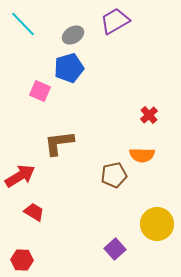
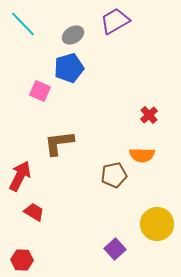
red arrow: rotated 32 degrees counterclockwise
